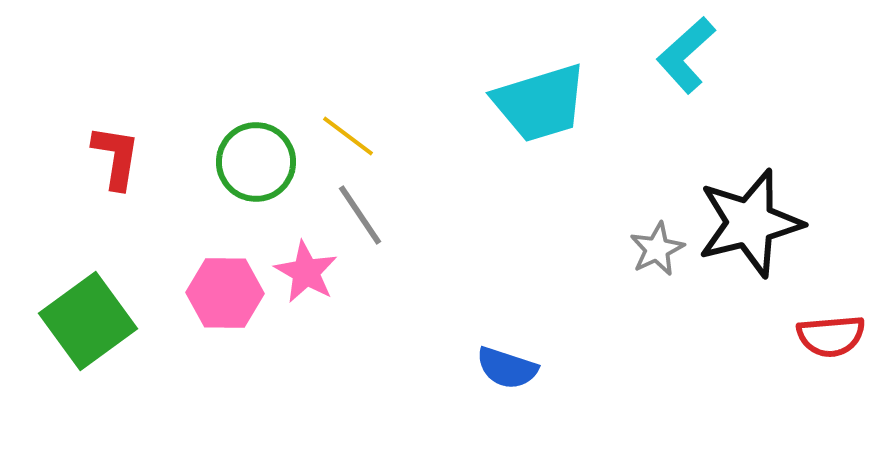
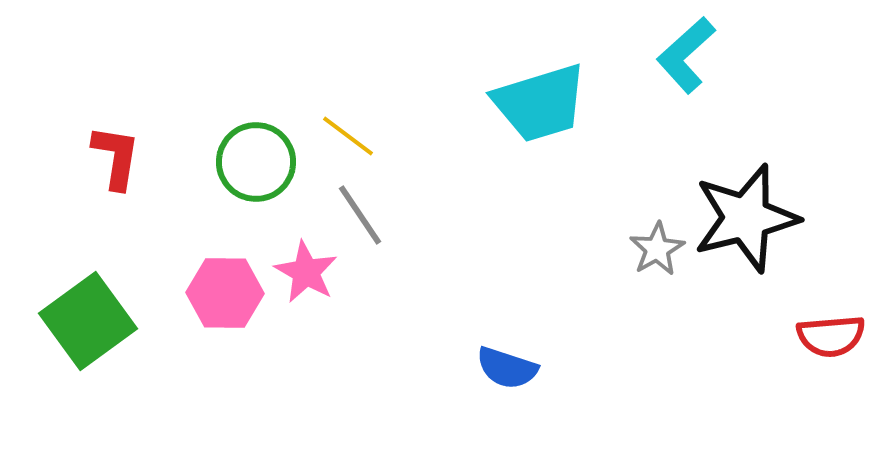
black star: moved 4 px left, 5 px up
gray star: rotated 4 degrees counterclockwise
